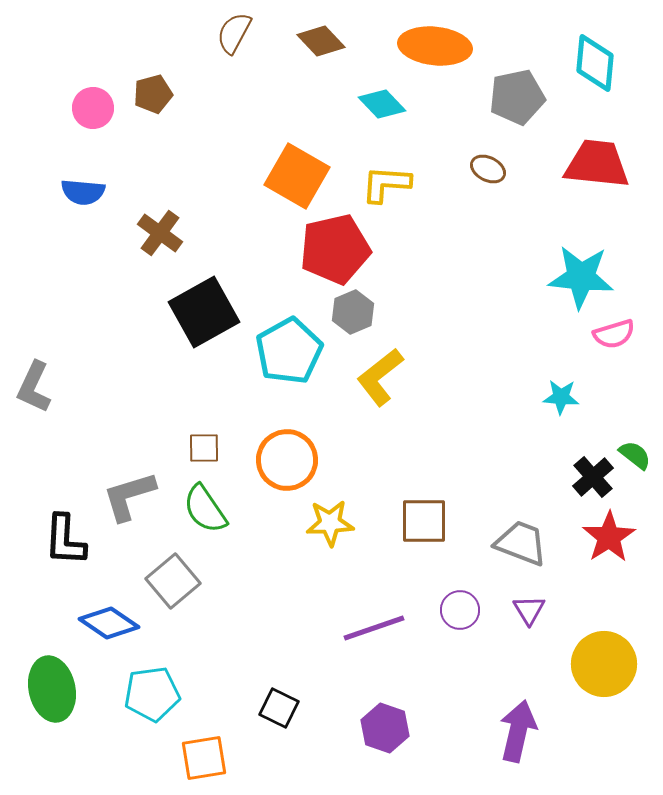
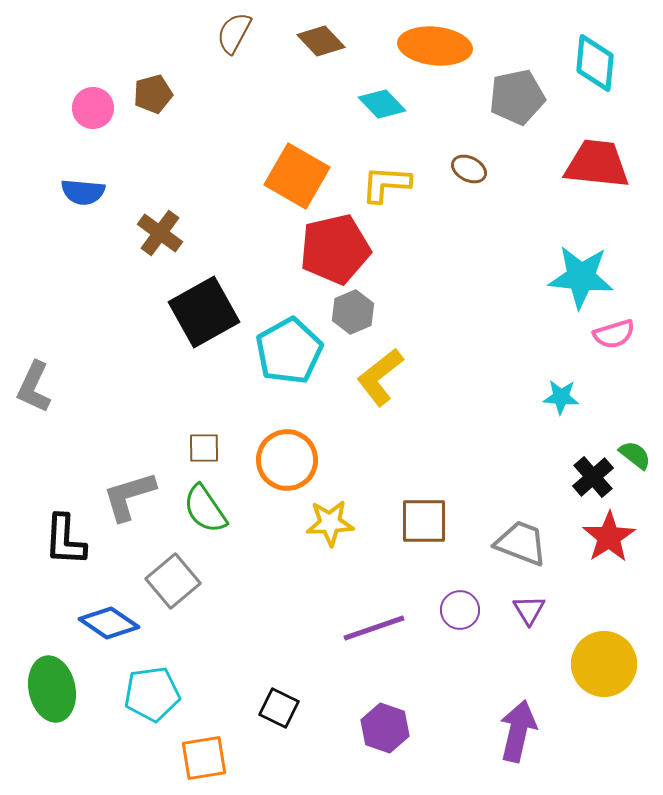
brown ellipse at (488, 169): moved 19 px left
